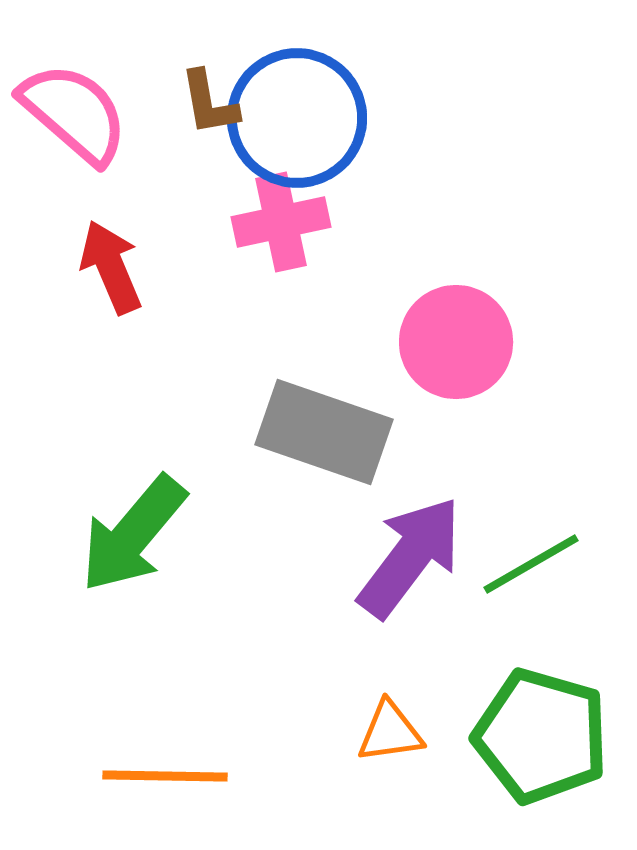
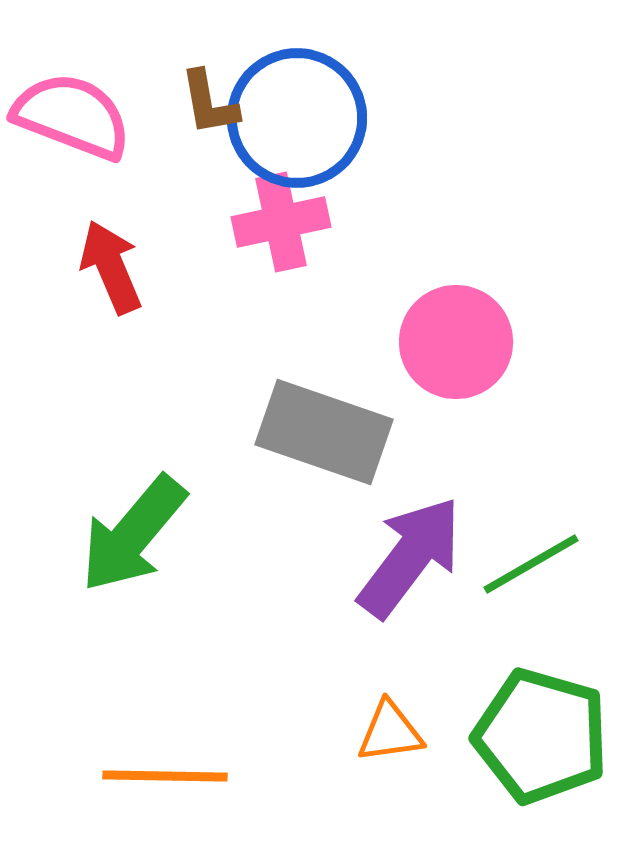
pink semicircle: moved 2 px left, 3 px down; rotated 20 degrees counterclockwise
